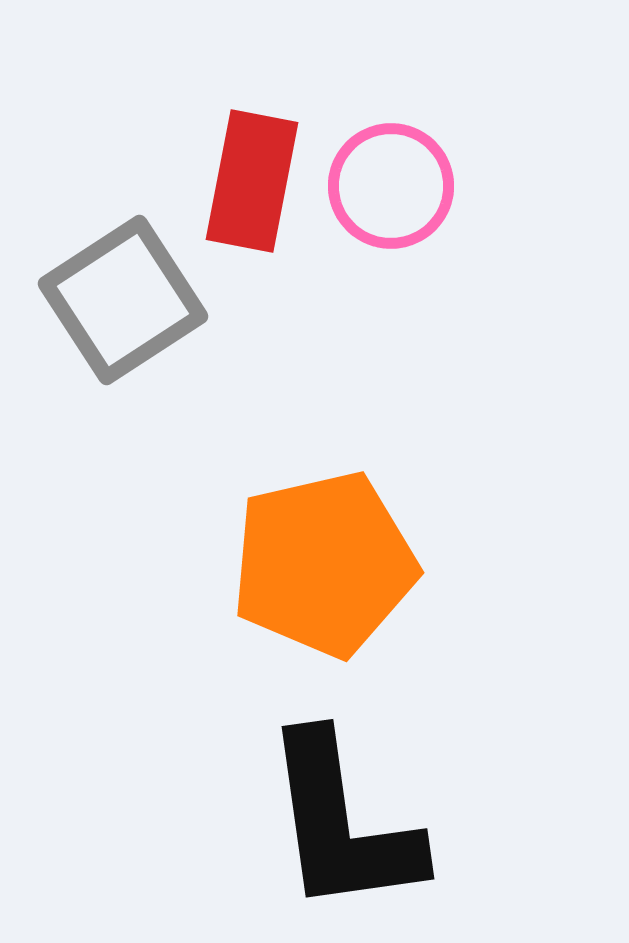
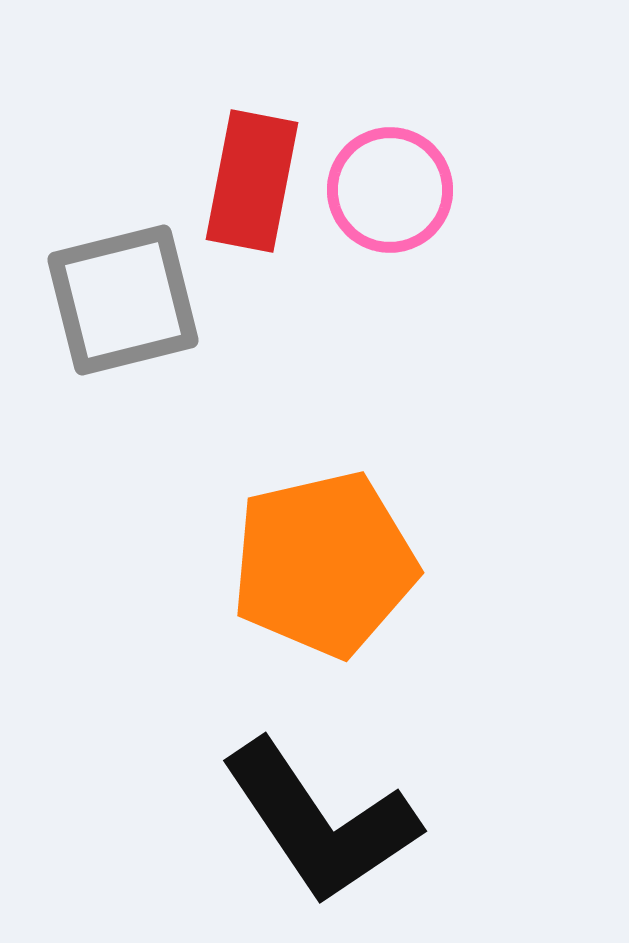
pink circle: moved 1 px left, 4 px down
gray square: rotated 19 degrees clockwise
black L-shape: moved 22 px left, 2 px up; rotated 26 degrees counterclockwise
